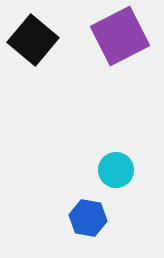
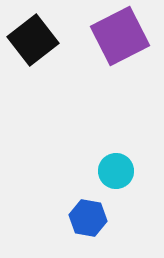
black square: rotated 12 degrees clockwise
cyan circle: moved 1 px down
